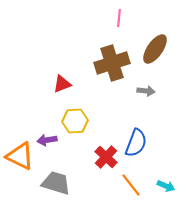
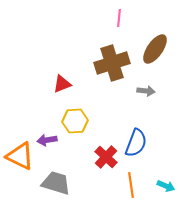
orange line: rotated 30 degrees clockwise
